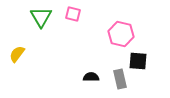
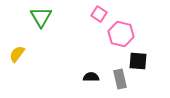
pink square: moved 26 px right; rotated 21 degrees clockwise
